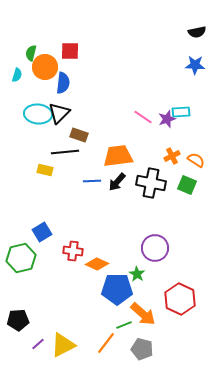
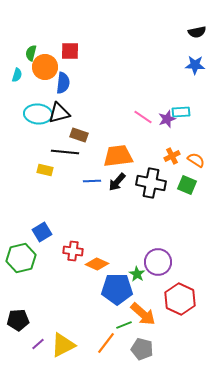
black triangle: rotated 30 degrees clockwise
black line: rotated 12 degrees clockwise
purple circle: moved 3 px right, 14 px down
